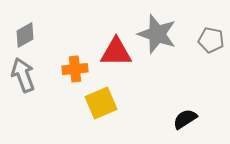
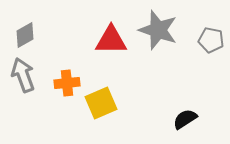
gray star: moved 1 px right, 4 px up
red triangle: moved 5 px left, 12 px up
orange cross: moved 8 px left, 14 px down
